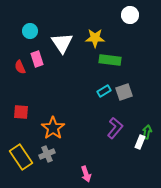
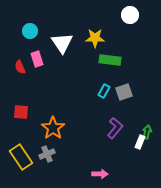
cyan rectangle: rotated 32 degrees counterclockwise
pink arrow: moved 14 px right; rotated 70 degrees counterclockwise
